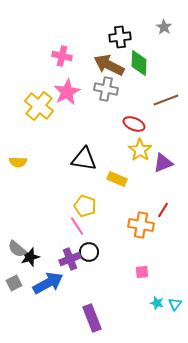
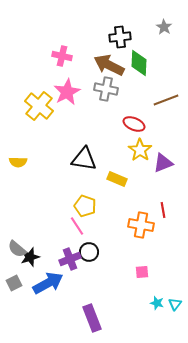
red line: rotated 42 degrees counterclockwise
